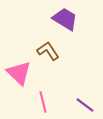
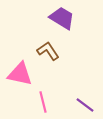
purple trapezoid: moved 3 px left, 1 px up
pink triangle: moved 1 px right, 1 px down; rotated 32 degrees counterclockwise
